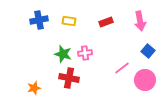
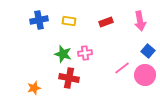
pink circle: moved 5 px up
